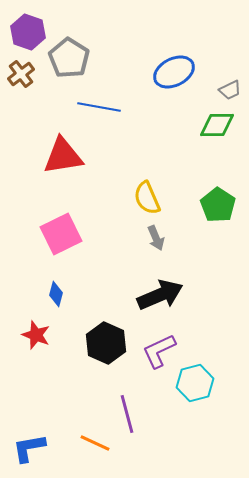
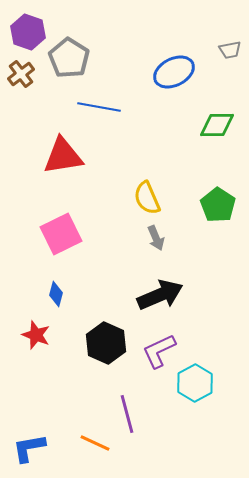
gray trapezoid: moved 40 px up; rotated 15 degrees clockwise
cyan hexagon: rotated 15 degrees counterclockwise
